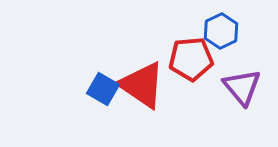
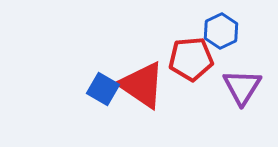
purple triangle: rotated 12 degrees clockwise
